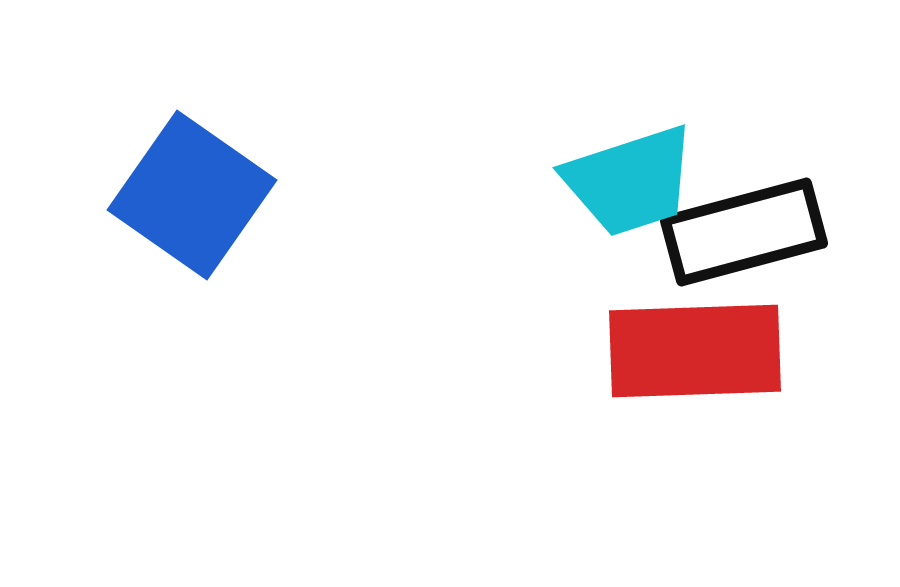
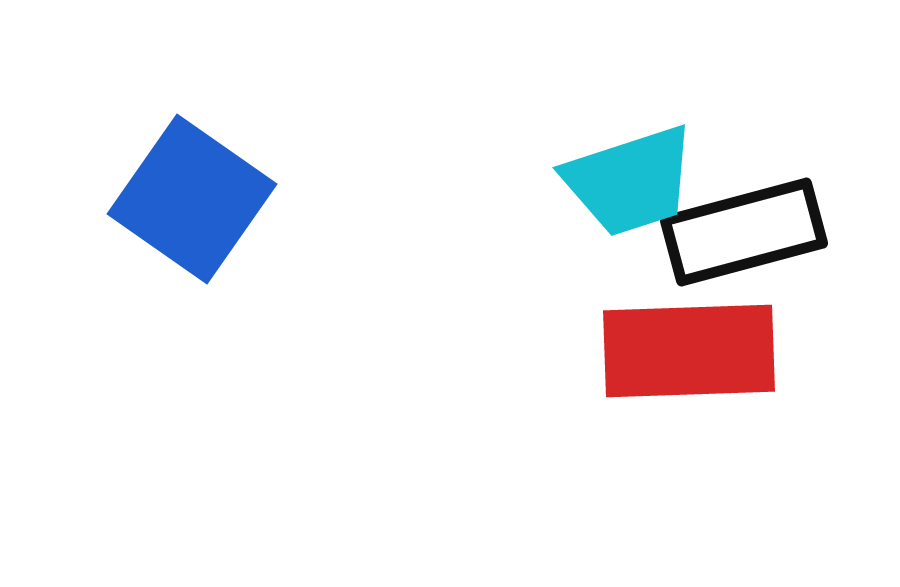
blue square: moved 4 px down
red rectangle: moved 6 px left
